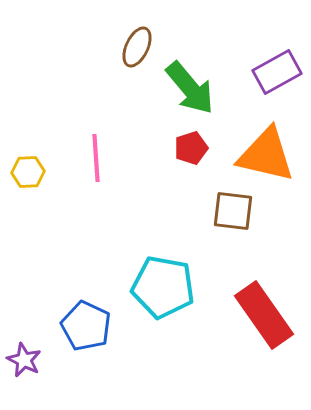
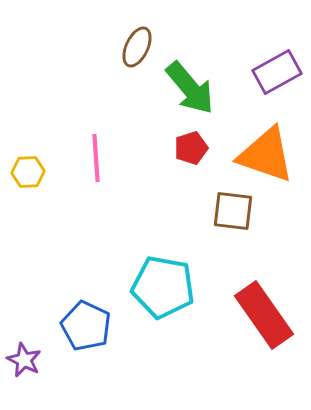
orange triangle: rotated 6 degrees clockwise
